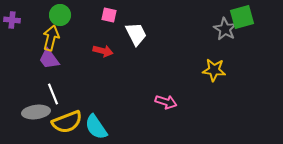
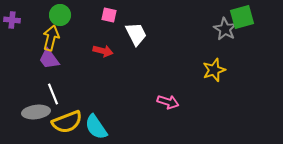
yellow star: rotated 25 degrees counterclockwise
pink arrow: moved 2 px right
